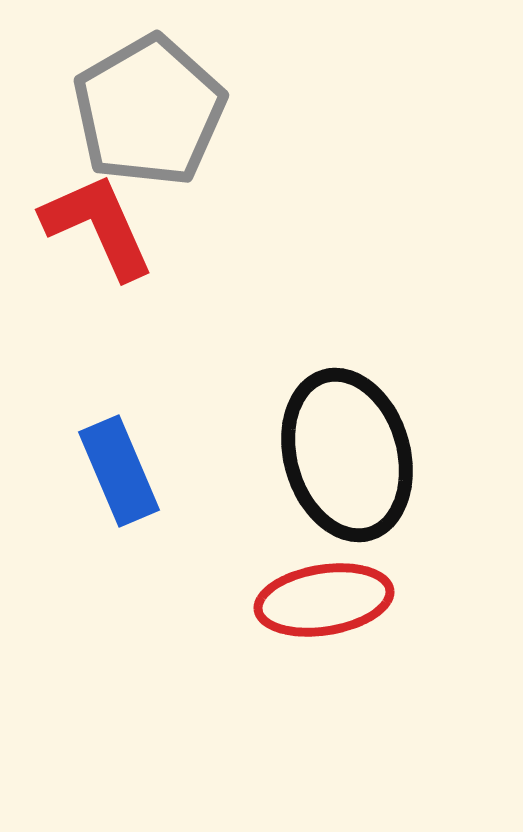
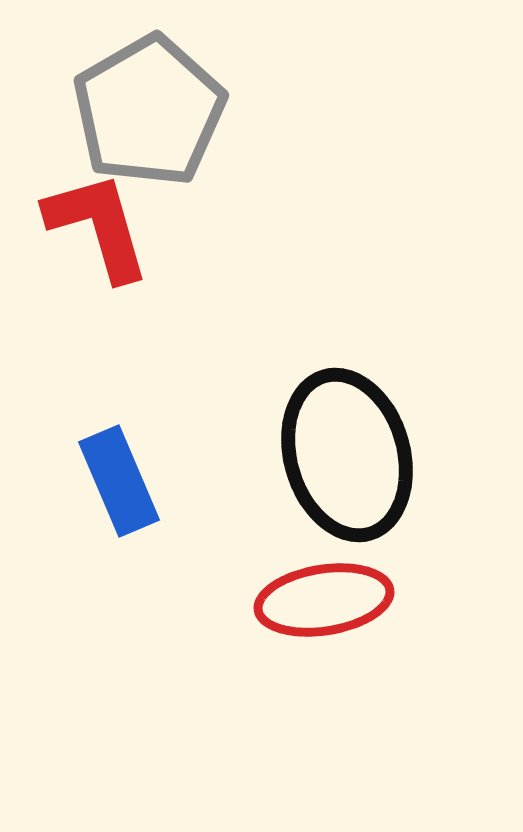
red L-shape: rotated 8 degrees clockwise
blue rectangle: moved 10 px down
